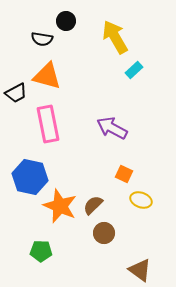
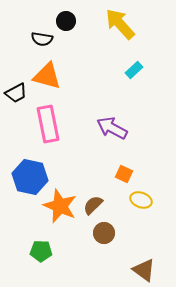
yellow arrow: moved 5 px right, 13 px up; rotated 12 degrees counterclockwise
brown triangle: moved 4 px right
